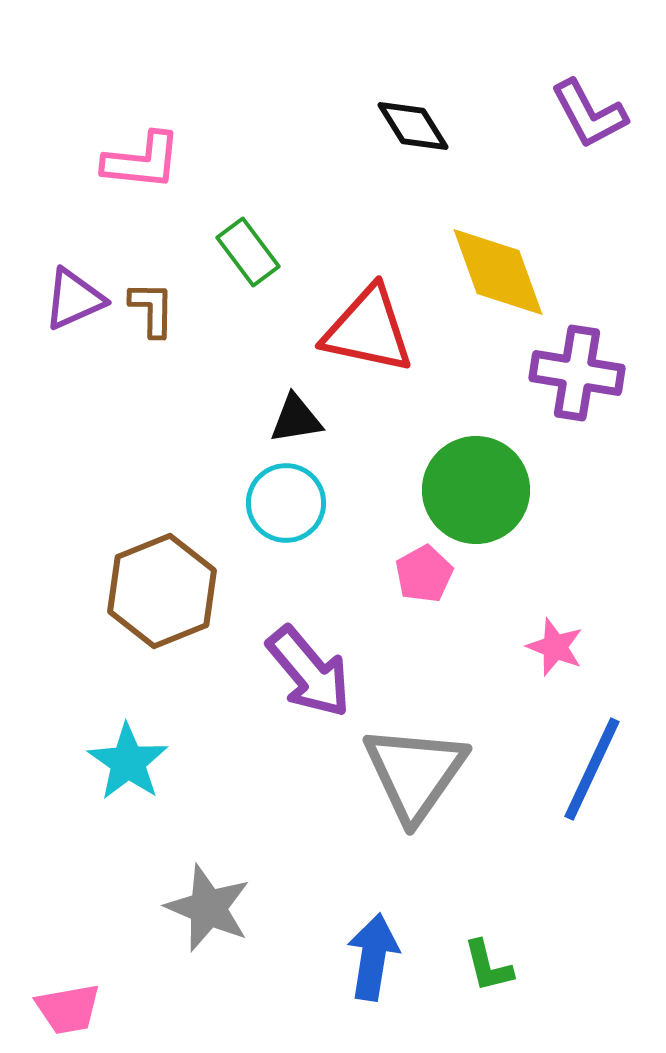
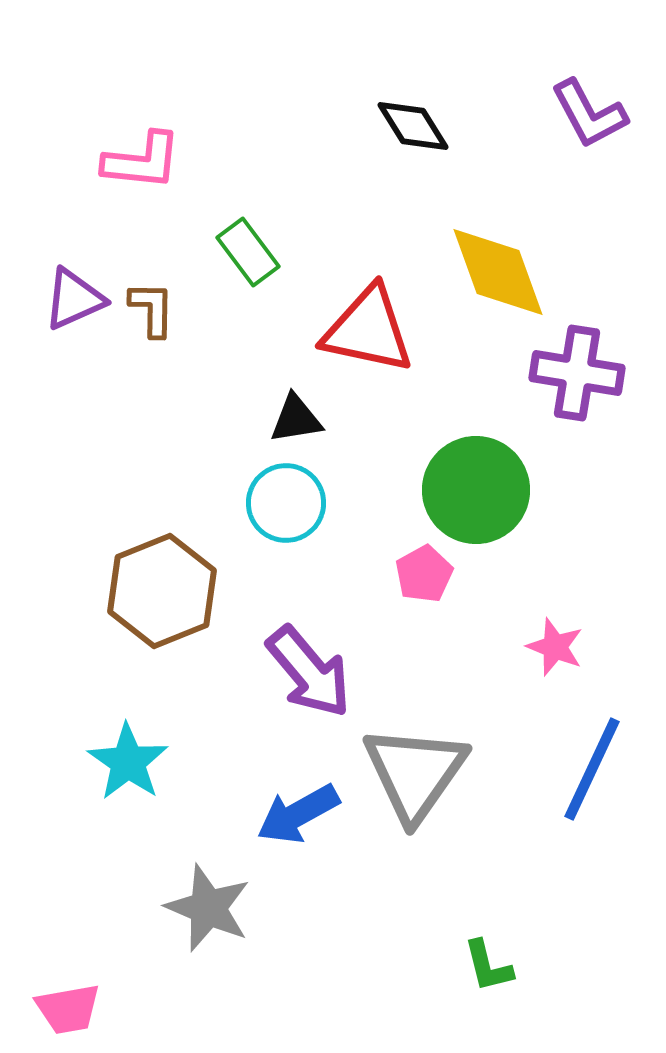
blue arrow: moved 75 px left, 143 px up; rotated 128 degrees counterclockwise
